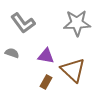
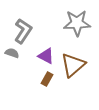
gray L-shape: moved 8 px down; rotated 110 degrees counterclockwise
purple triangle: rotated 18 degrees clockwise
brown triangle: moved 5 px up; rotated 36 degrees clockwise
brown rectangle: moved 1 px right, 3 px up
